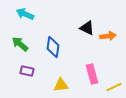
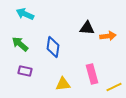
black triangle: rotated 21 degrees counterclockwise
purple rectangle: moved 2 px left
yellow triangle: moved 2 px right, 1 px up
